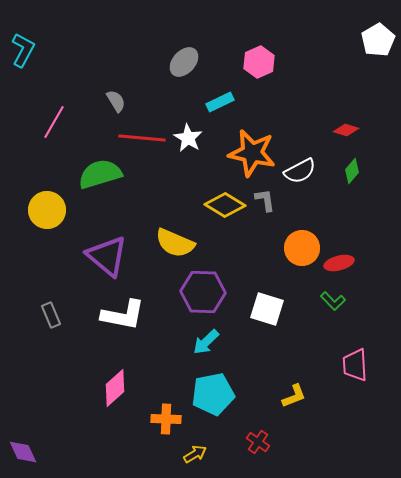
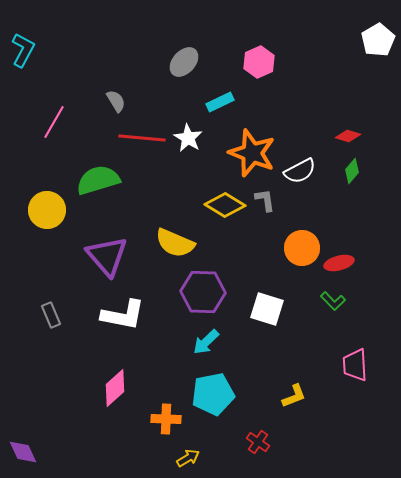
red diamond: moved 2 px right, 6 px down
orange star: rotated 9 degrees clockwise
green semicircle: moved 2 px left, 6 px down
purple triangle: rotated 9 degrees clockwise
yellow arrow: moved 7 px left, 4 px down
